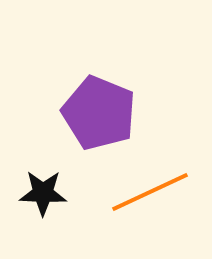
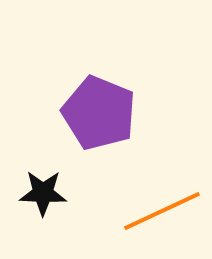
orange line: moved 12 px right, 19 px down
